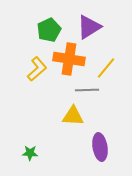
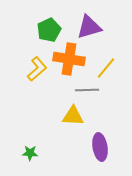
purple triangle: rotated 16 degrees clockwise
